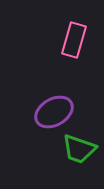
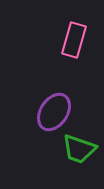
purple ellipse: rotated 27 degrees counterclockwise
